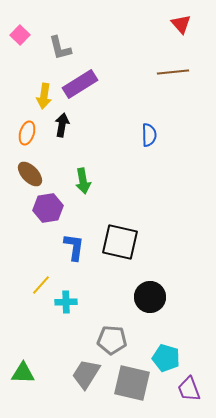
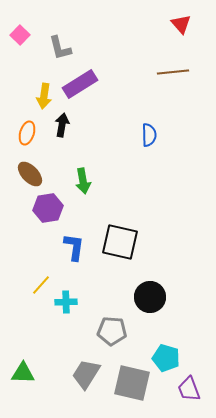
gray pentagon: moved 9 px up
